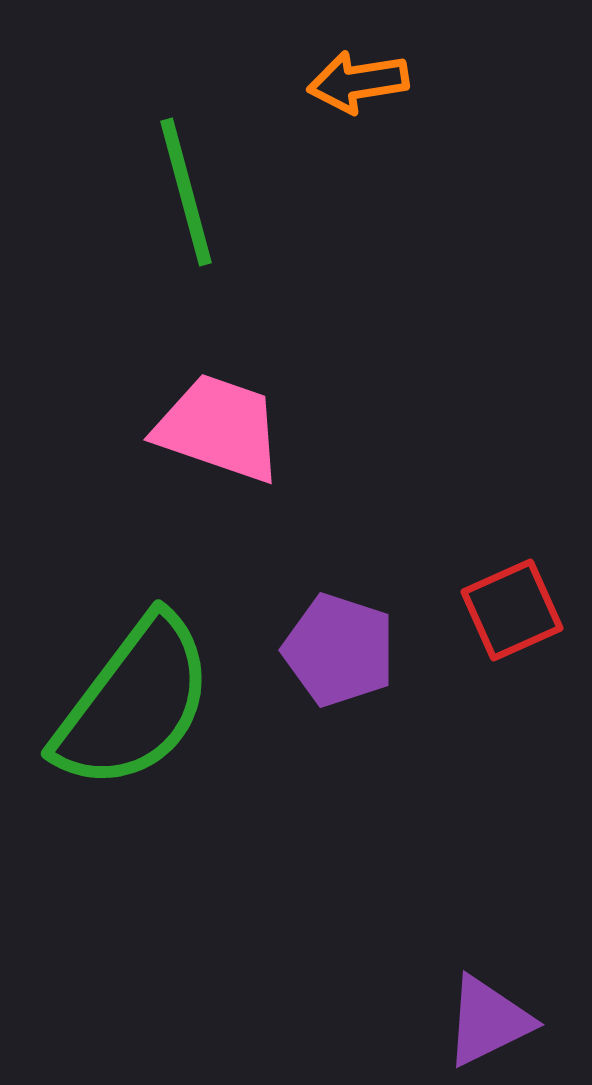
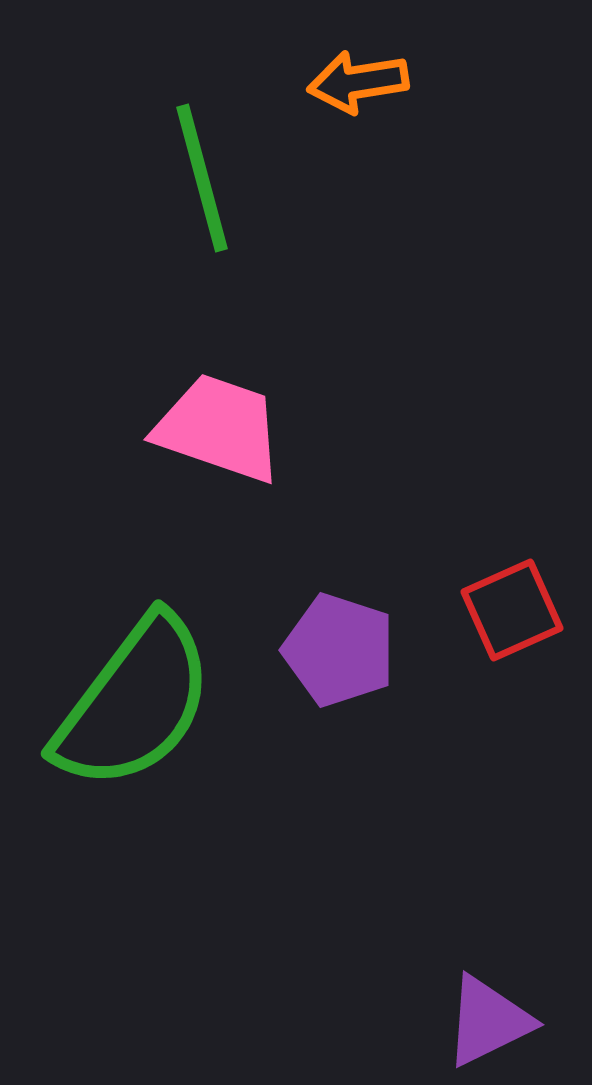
green line: moved 16 px right, 14 px up
